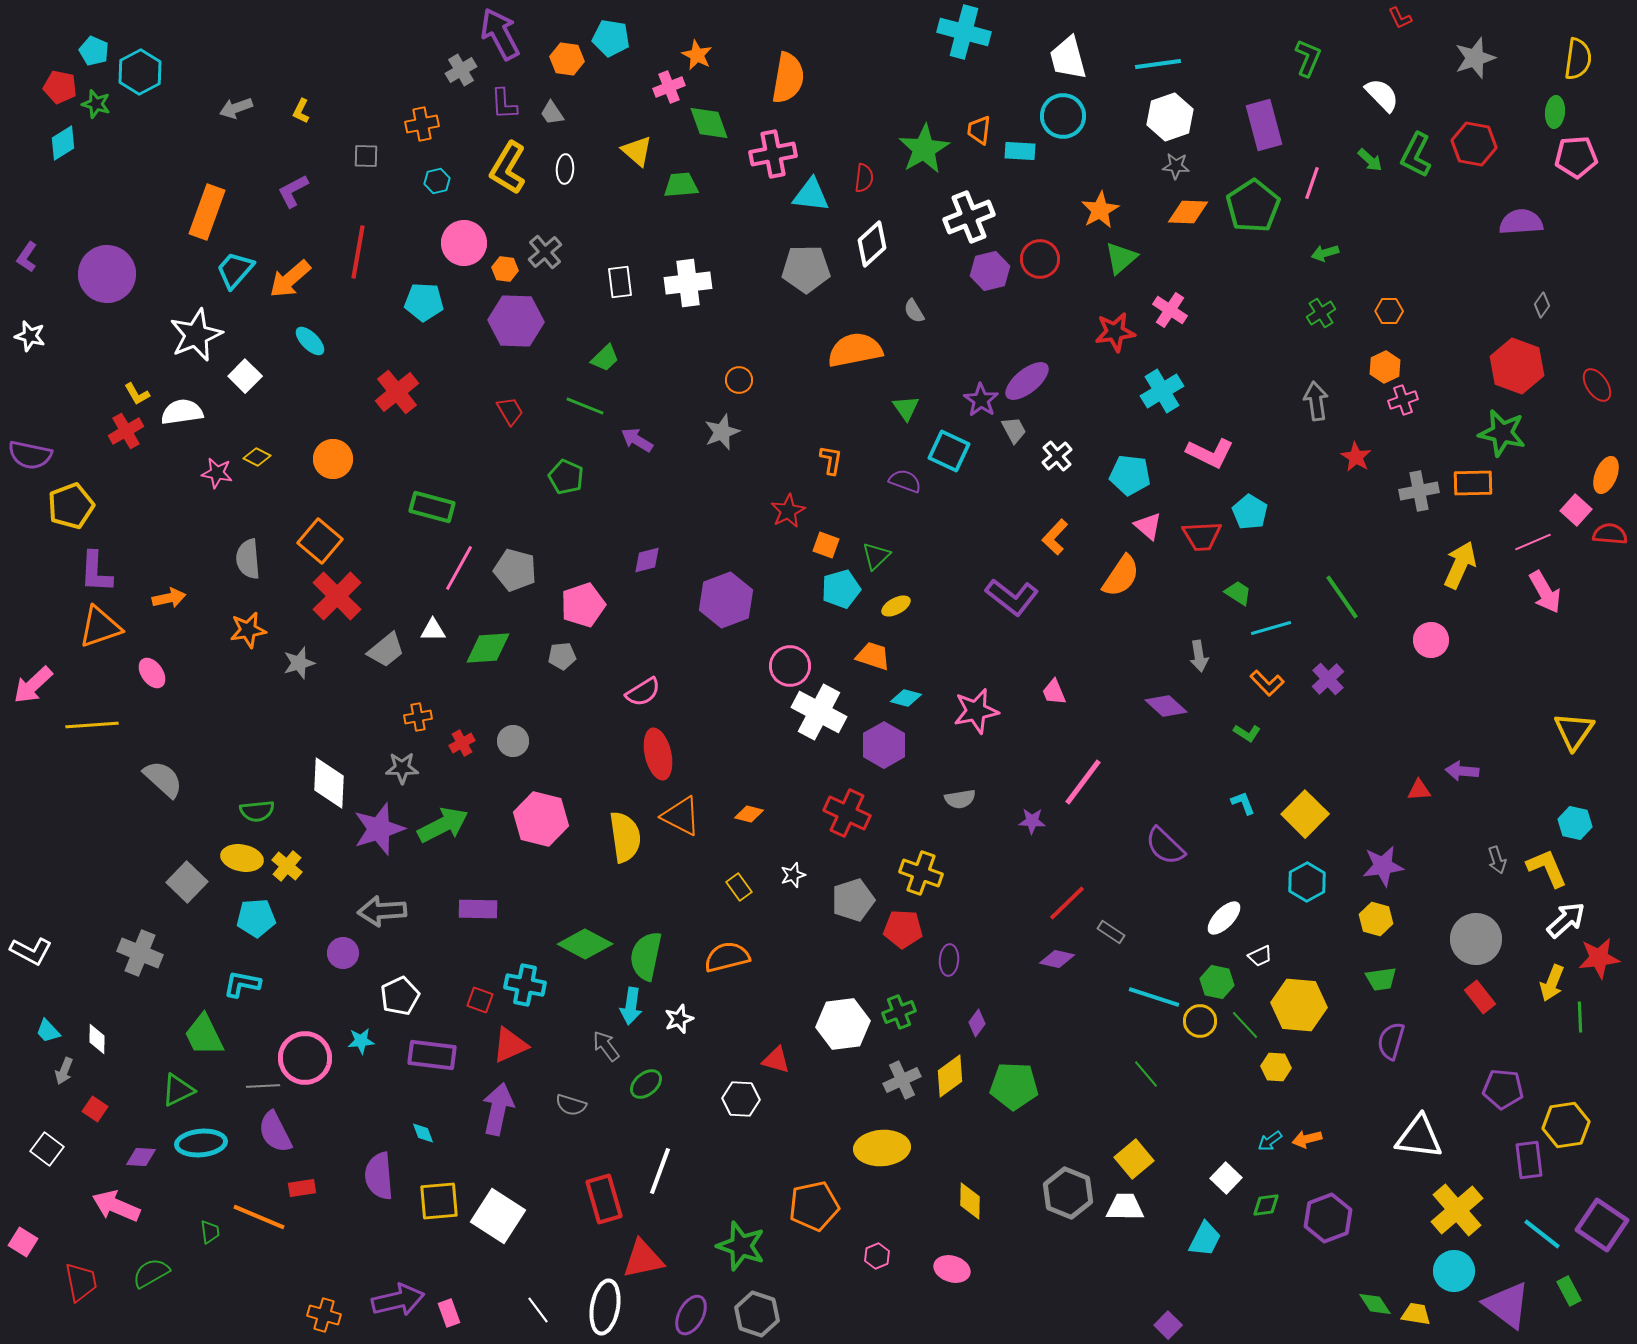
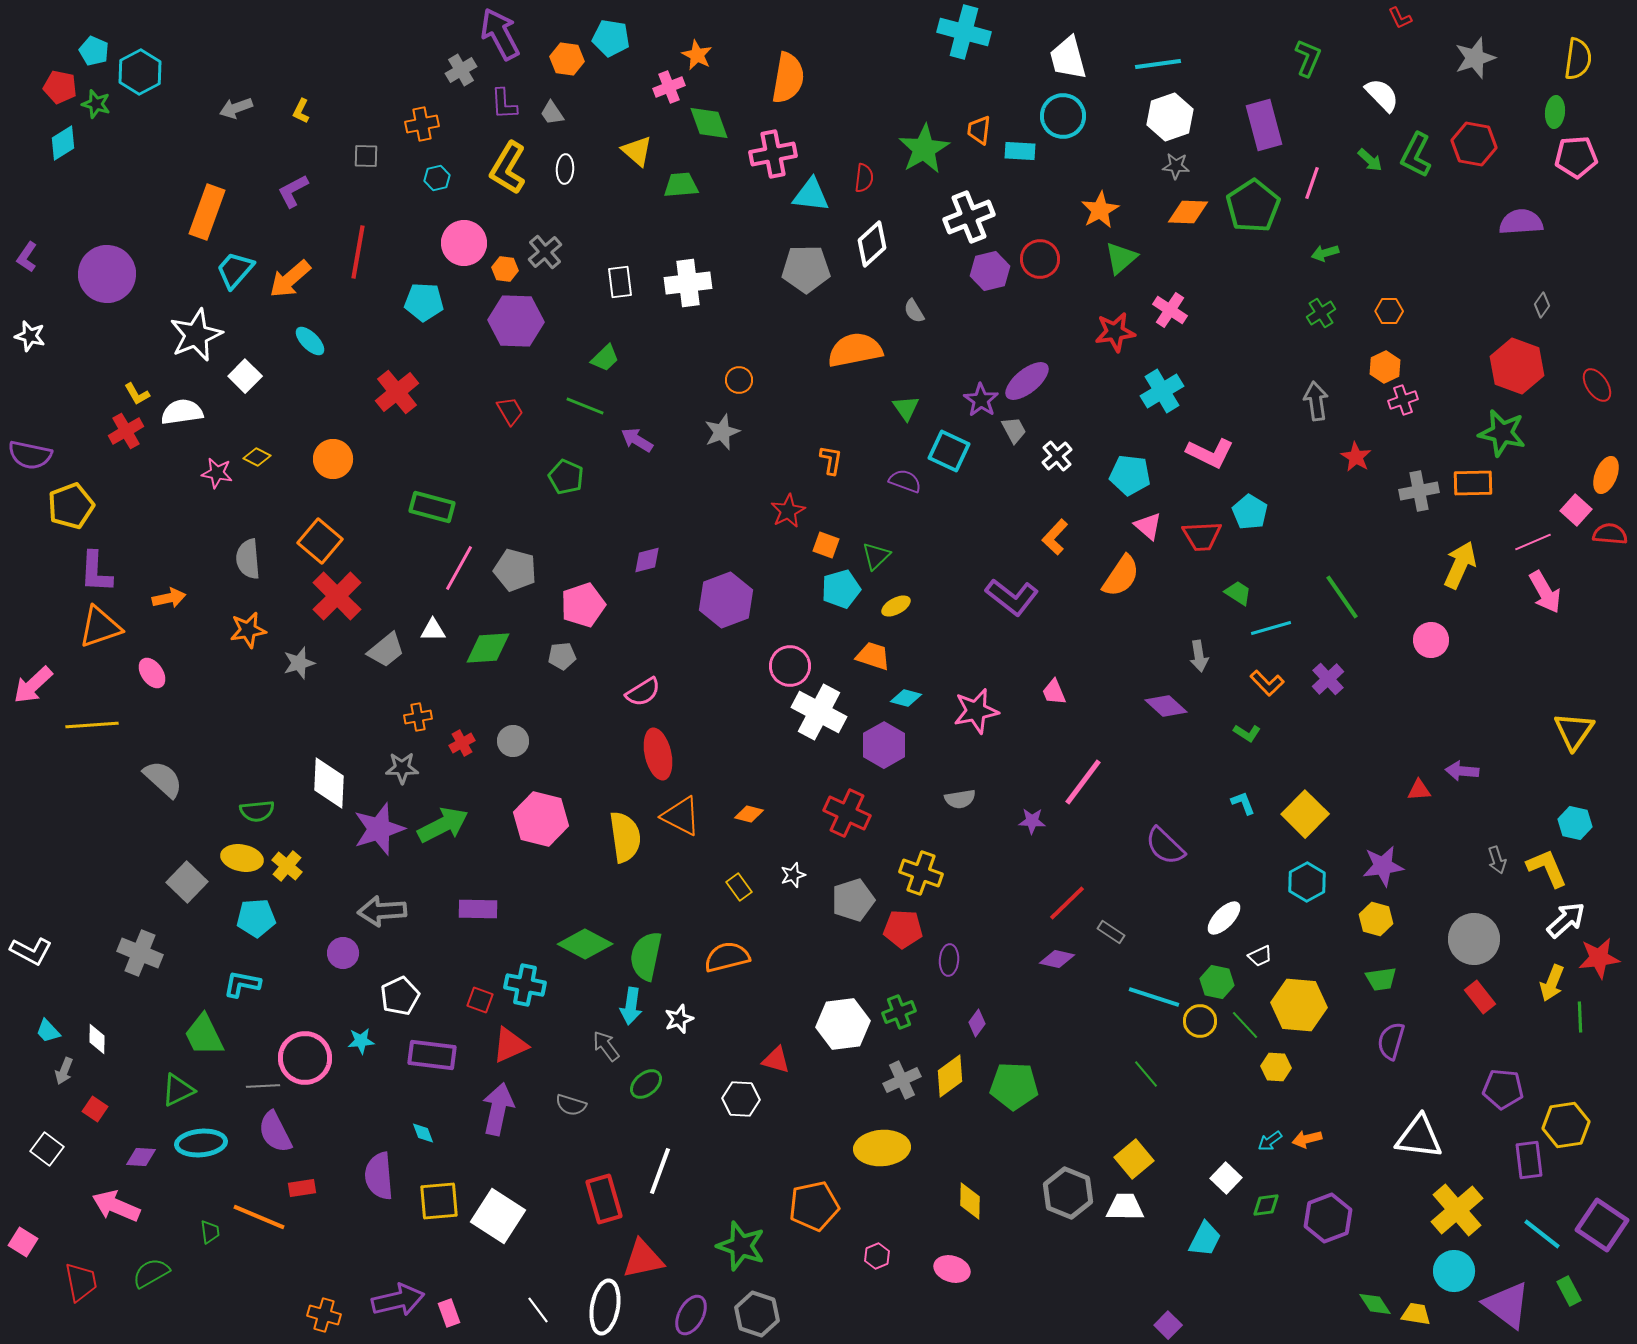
cyan hexagon at (437, 181): moved 3 px up
gray circle at (1476, 939): moved 2 px left
